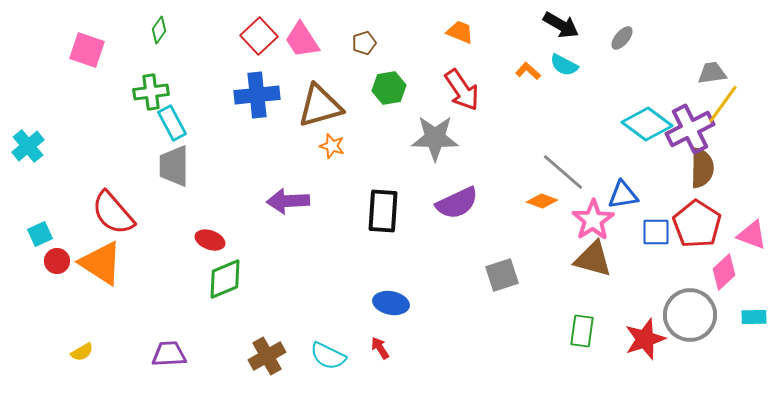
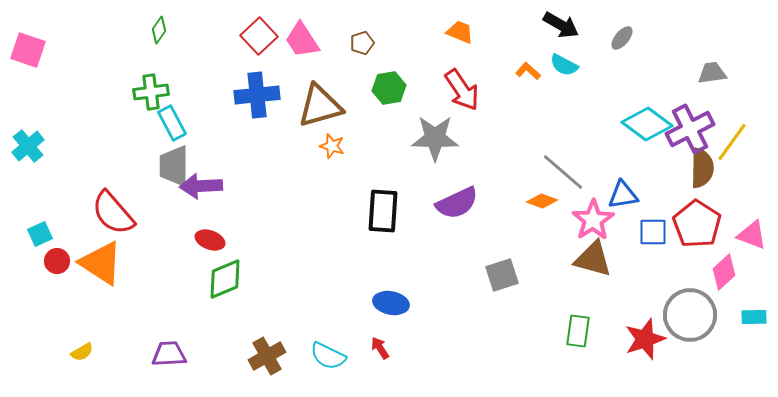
brown pentagon at (364, 43): moved 2 px left
pink square at (87, 50): moved 59 px left
yellow line at (723, 104): moved 9 px right, 38 px down
purple arrow at (288, 201): moved 87 px left, 15 px up
blue square at (656, 232): moved 3 px left
green rectangle at (582, 331): moved 4 px left
